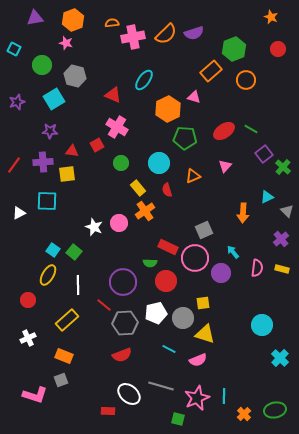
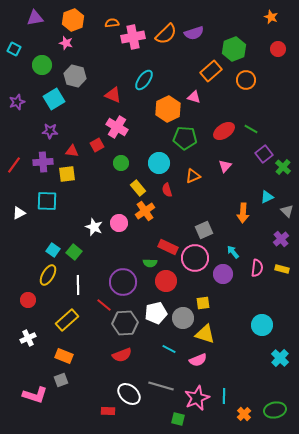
purple circle at (221, 273): moved 2 px right, 1 px down
